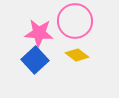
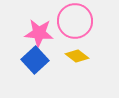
yellow diamond: moved 1 px down
